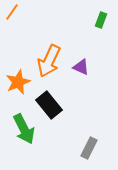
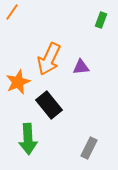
orange arrow: moved 2 px up
purple triangle: rotated 30 degrees counterclockwise
green arrow: moved 4 px right, 10 px down; rotated 24 degrees clockwise
